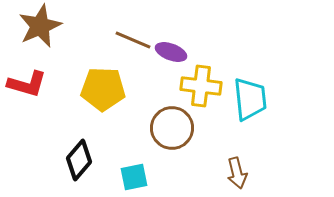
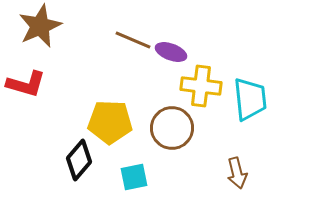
red L-shape: moved 1 px left
yellow pentagon: moved 7 px right, 33 px down
